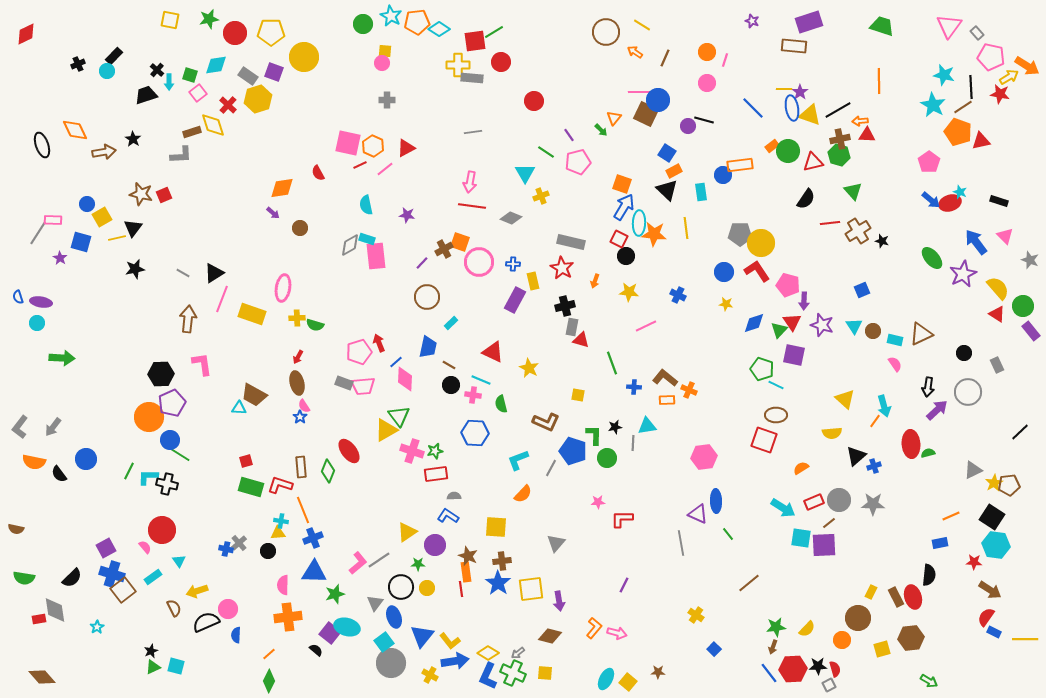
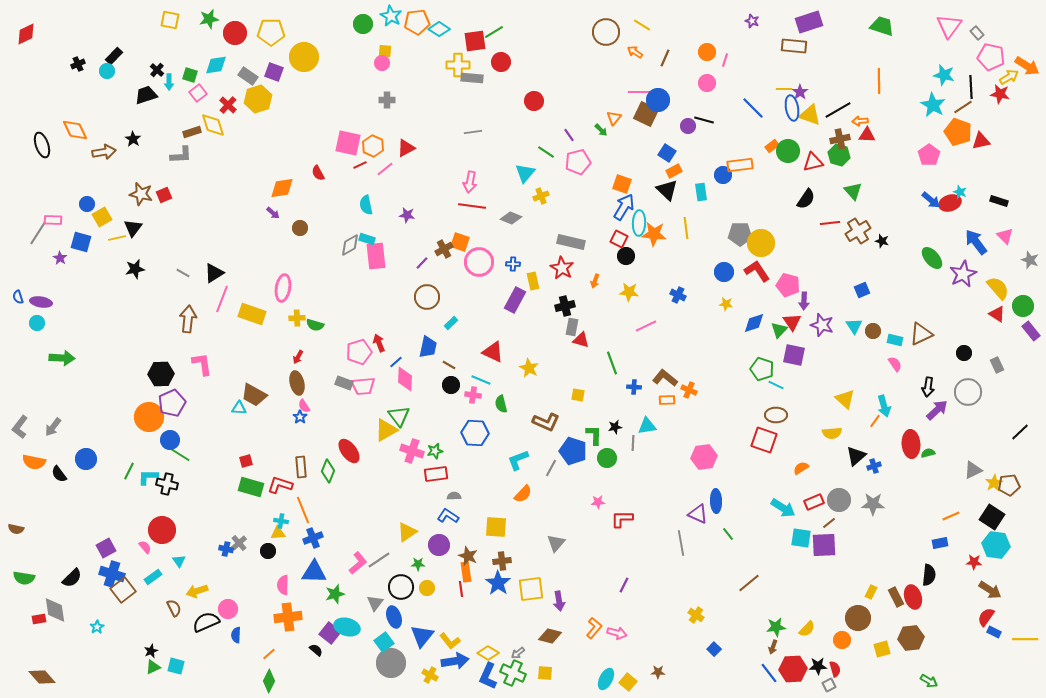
pink pentagon at (929, 162): moved 7 px up
cyan triangle at (525, 173): rotated 10 degrees clockwise
purple circle at (435, 545): moved 4 px right
